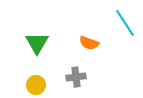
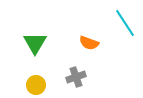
green triangle: moved 2 px left
gray cross: rotated 12 degrees counterclockwise
